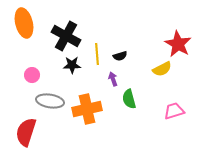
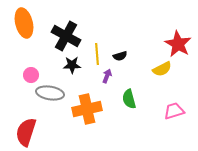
pink circle: moved 1 px left
purple arrow: moved 6 px left, 3 px up; rotated 40 degrees clockwise
gray ellipse: moved 8 px up
